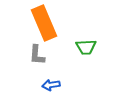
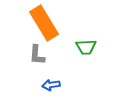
orange rectangle: rotated 8 degrees counterclockwise
